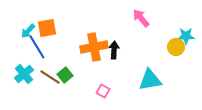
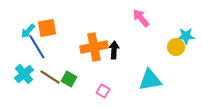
green square: moved 4 px right, 4 px down; rotated 21 degrees counterclockwise
